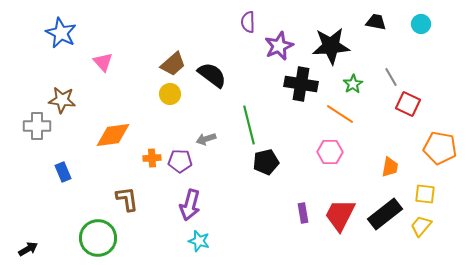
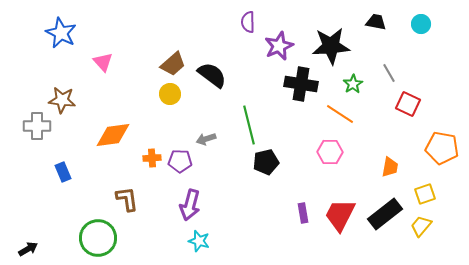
gray line: moved 2 px left, 4 px up
orange pentagon: moved 2 px right
yellow square: rotated 25 degrees counterclockwise
